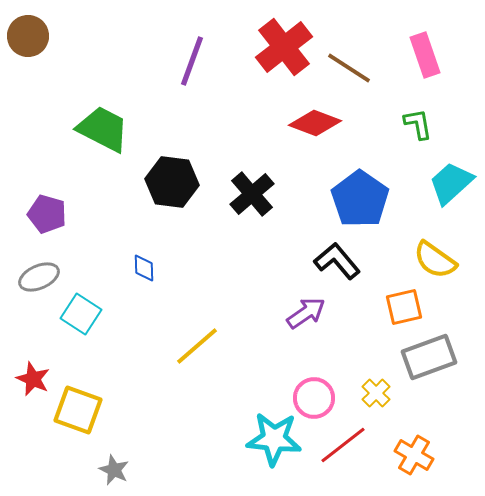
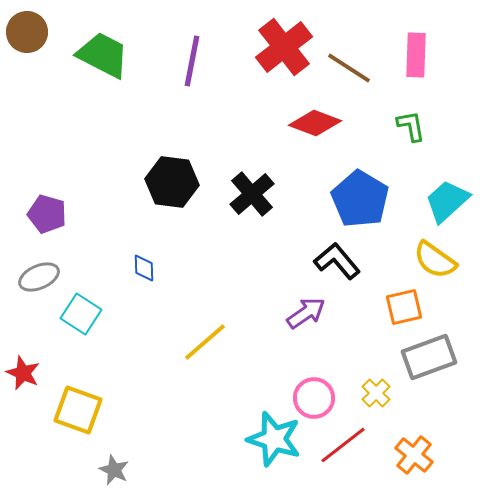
brown circle: moved 1 px left, 4 px up
pink rectangle: moved 9 px left; rotated 21 degrees clockwise
purple line: rotated 9 degrees counterclockwise
green L-shape: moved 7 px left, 2 px down
green trapezoid: moved 74 px up
cyan trapezoid: moved 4 px left, 18 px down
blue pentagon: rotated 4 degrees counterclockwise
yellow line: moved 8 px right, 4 px up
red star: moved 10 px left, 6 px up
cyan star: rotated 12 degrees clockwise
orange cross: rotated 9 degrees clockwise
